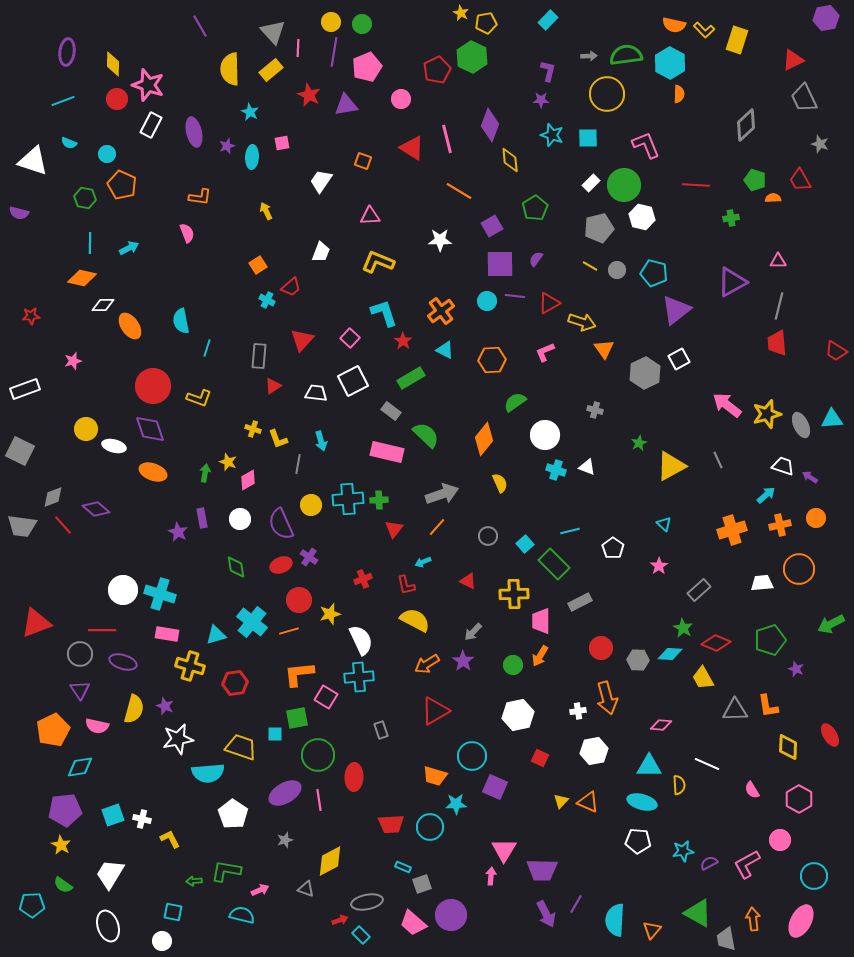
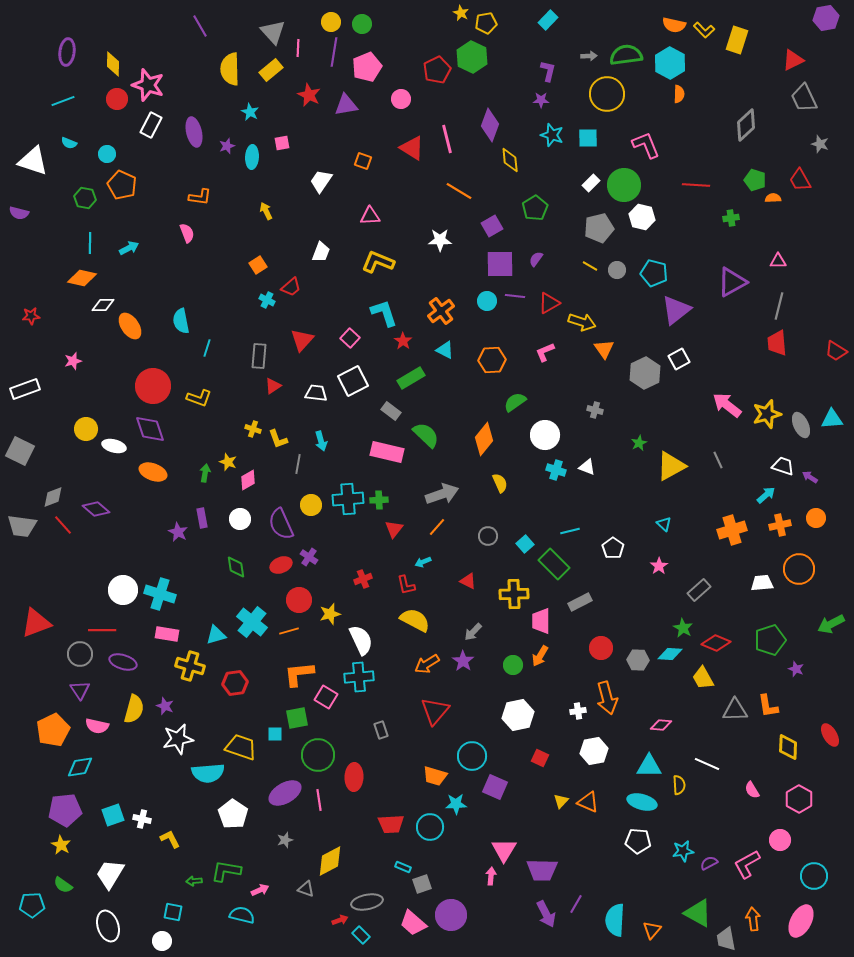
red triangle at (435, 711): rotated 20 degrees counterclockwise
